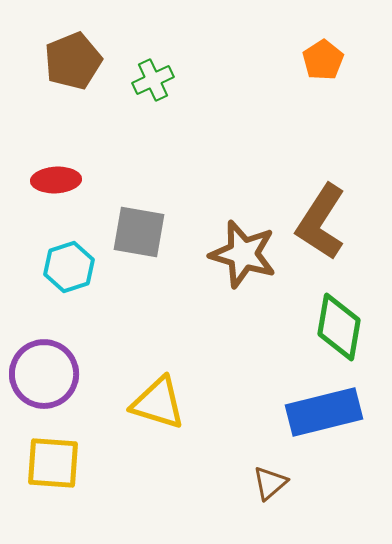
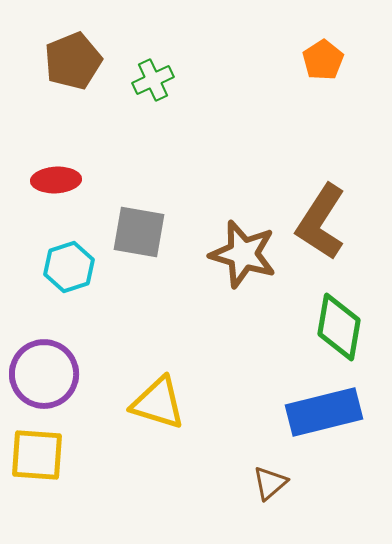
yellow square: moved 16 px left, 8 px up
